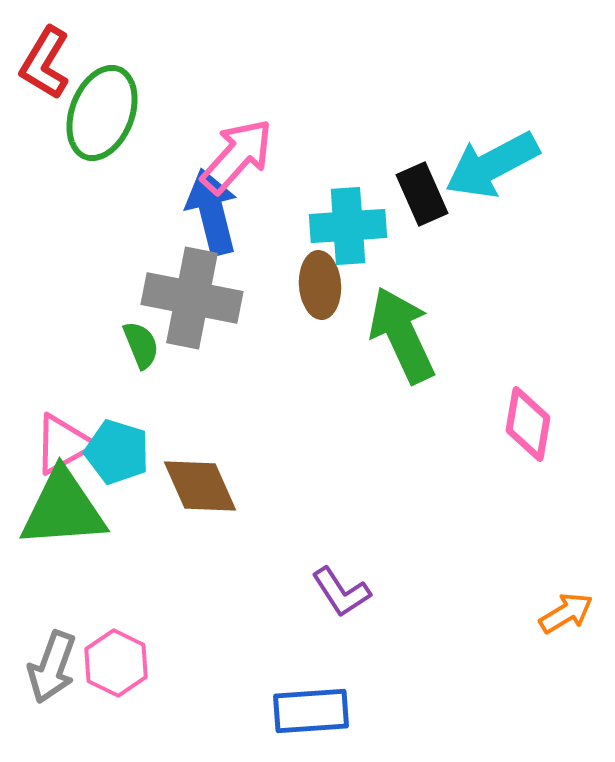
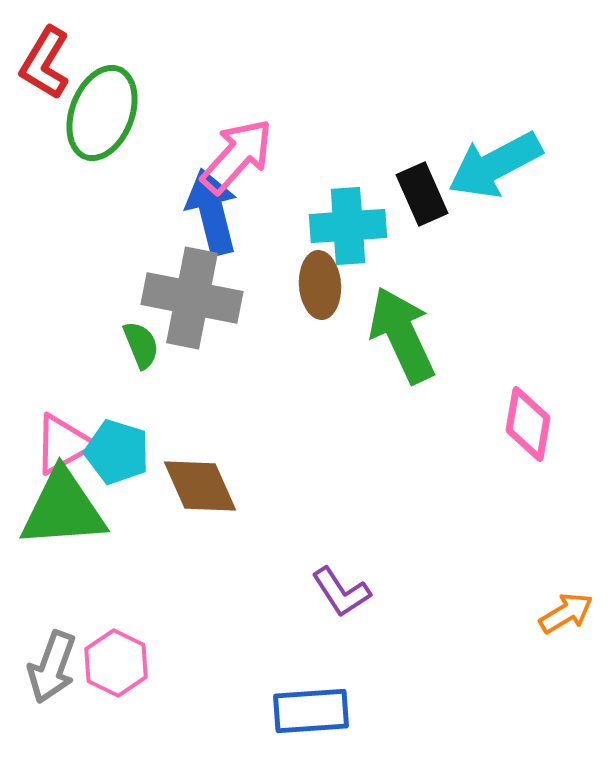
cyan arrow: moved 3 px right
